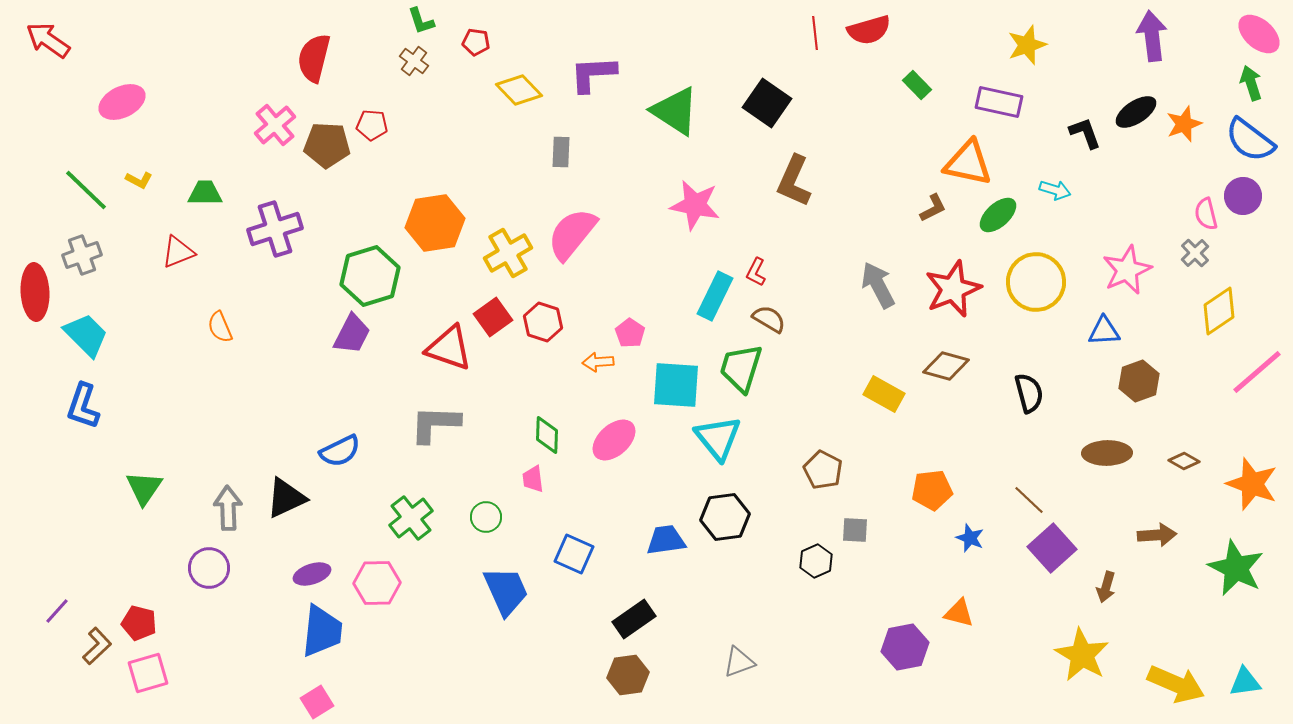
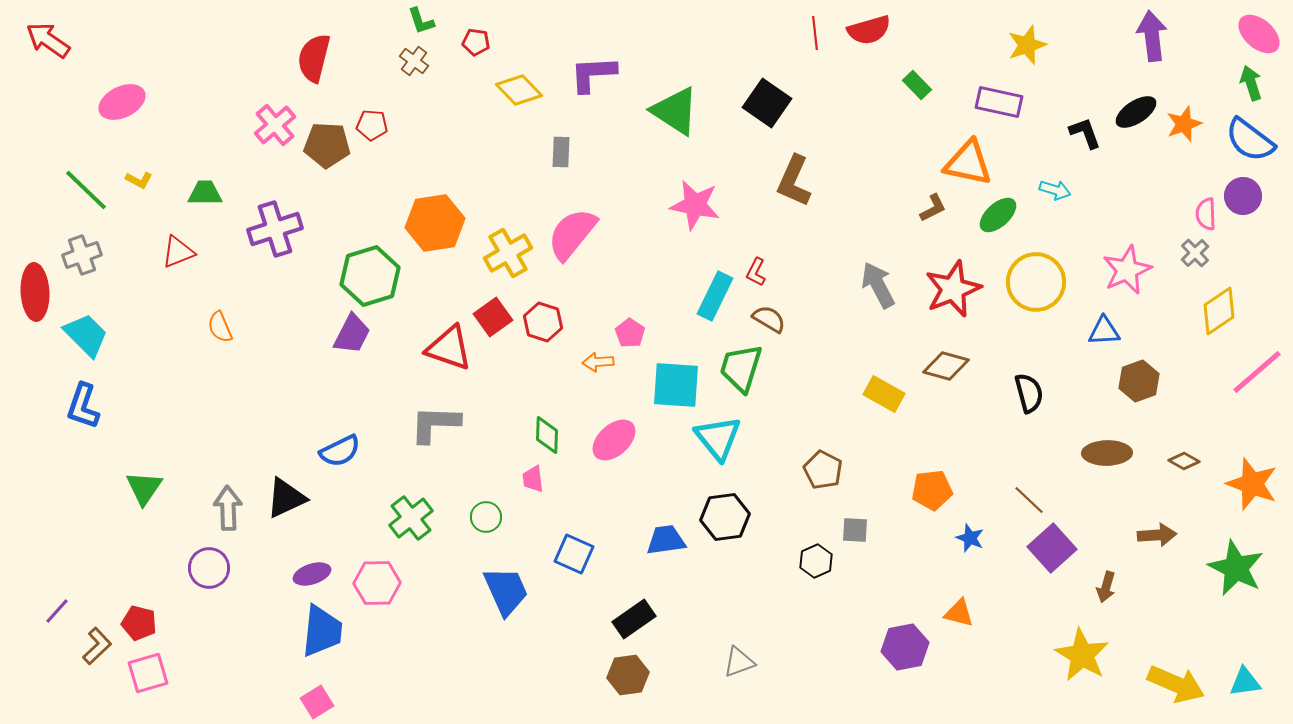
pink semicircle at (1206, 214): rotated 12 degrees clockwise
